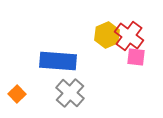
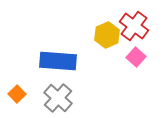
red cross: moved 5 px right, 10 px up
pink square: rotated 36 degrees clockwise
gray cross: moved 12 px left, 5 px down
